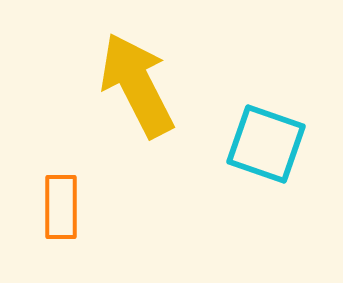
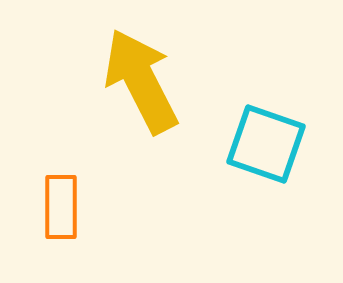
yellow arrow: moved 4 px right, 4 px up
